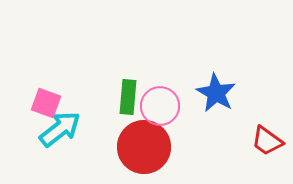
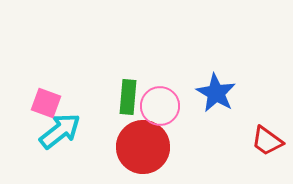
cyan arrow: moved 2 px down
red circle: moved 1 px left
